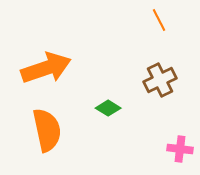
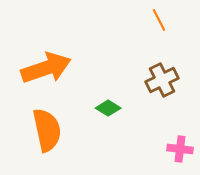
brown cross: moved 2 px right
